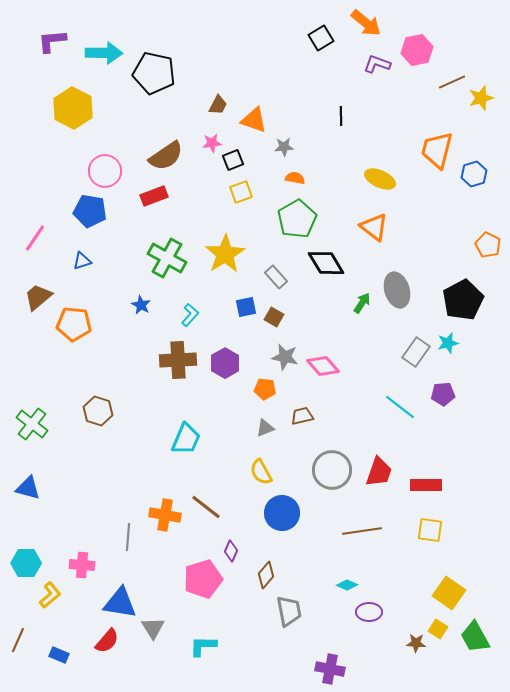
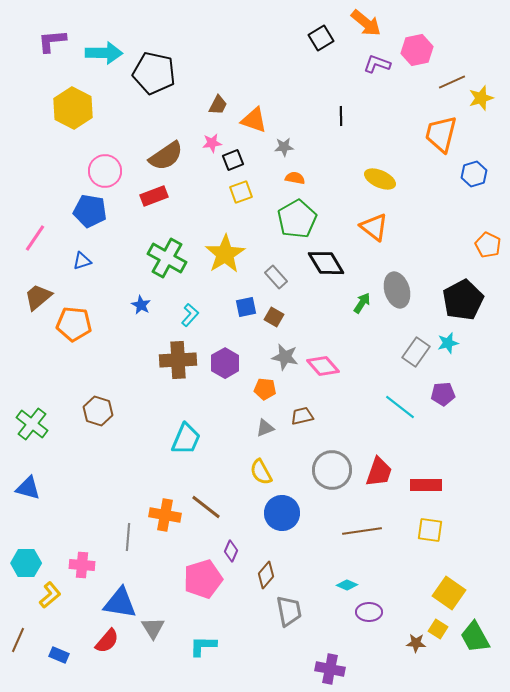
orange trapezoid at (437, 150): moved 4 px right, 16 px up
